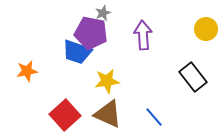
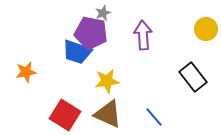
orange star: moved 1 px left, 1 px down
red square: rotated 16 degrees counterclockwise
